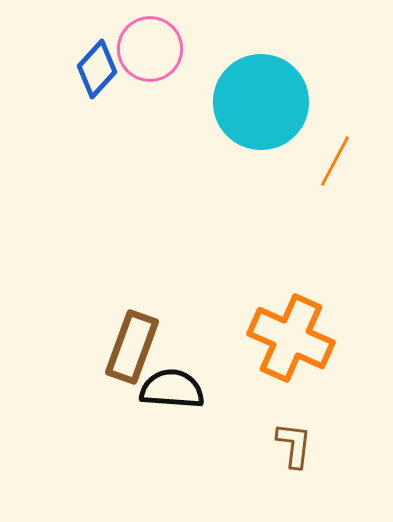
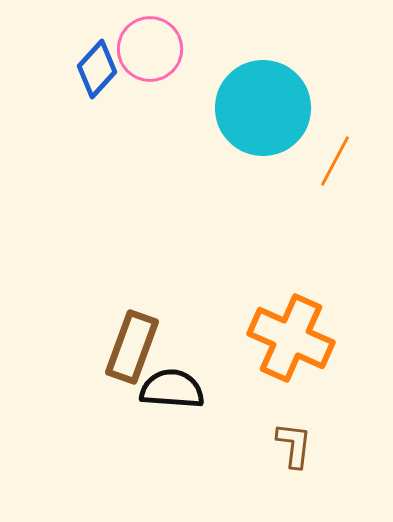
cyan circle: moved 2 px right, 6 px down
